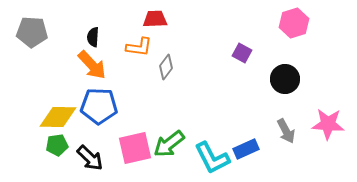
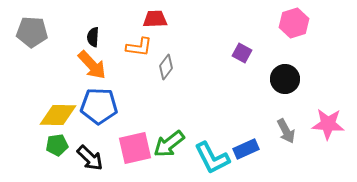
yellow diamond: moved 2 px up
